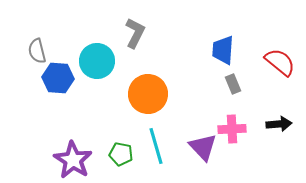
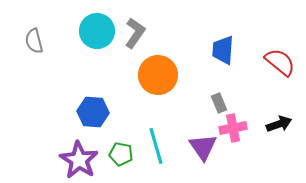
gray L-shape: rotated 8 degrees clockwise
gray semicircle: moved 3 px left, 10 px up
cyan circle: moved 30 px up
blue hexagon: moved 35 px right, 34 px down
gray rectangle: moved 14 px left, 19 px down
orange circle: moved 10 px right, 19 px up
black arrow: rotated 15 degrees counterclockwise
pink cross: moved 1 px right, 1 px up; rotated 8 degrees counterclockwise
purple triangle: rotated 8 degrees clockwise
purple star: moved 6 px right
